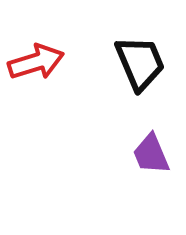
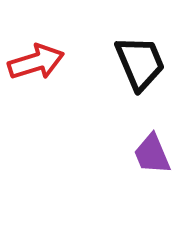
purple trapezoid: moved 1 px right
